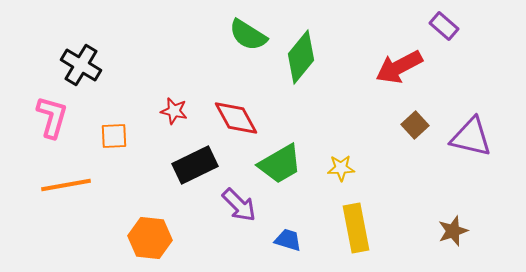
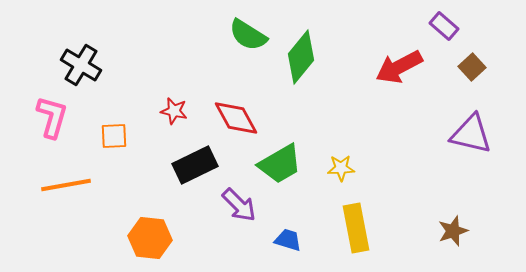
brown square: moved 57 px right, 58 px up
purple triangle: moved 3 px up
